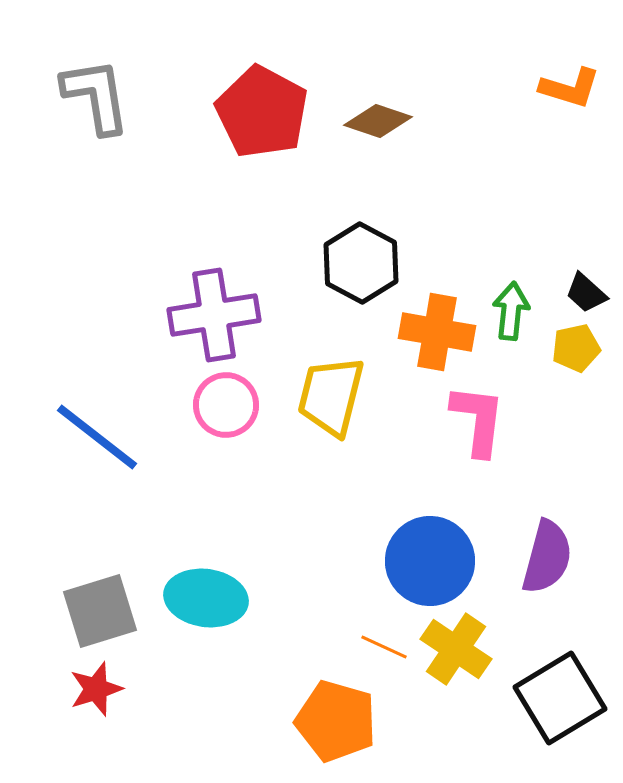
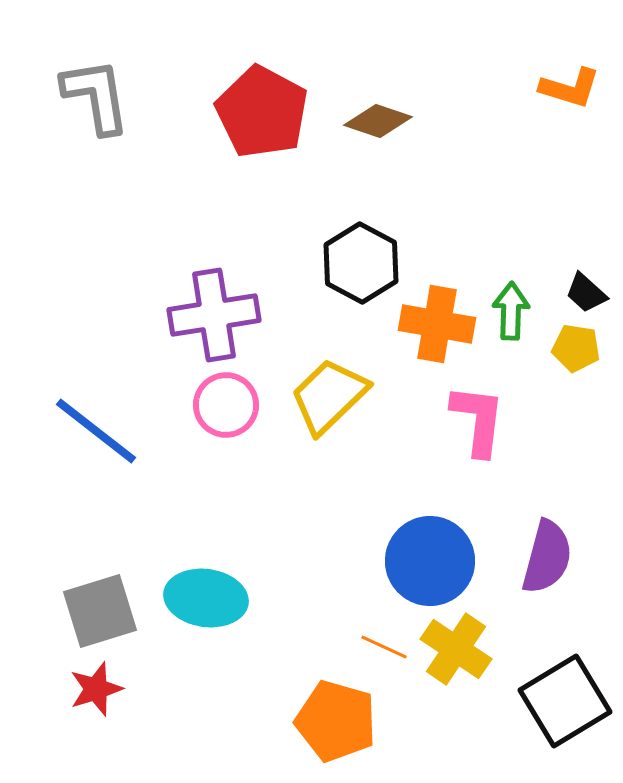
green arrow: rotated 4 degrees counterclockwise
orange cross: moved 8 px up
yellow pentagon: rotated 21 degrees clockwise
yellow trapezoid: moved 2 px left; rotated 32 degrees clockwise
blue line: moved 1 px left, 6 px up
black square: moved 5 px right, 3 px down
